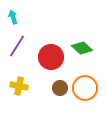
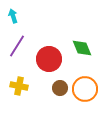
cyan arrow: moved 1 px up
green diamond: rotated 25 degrees clockwise
red circle: moved 2 px left, 2 px down
orange circle: moved 1 px down
